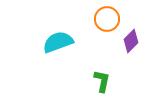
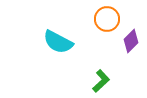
cyan semicircle: rotated 132 degrees counterclockwise
green L-shape: moved 1 px left; rotated 35 degrees clockwise
